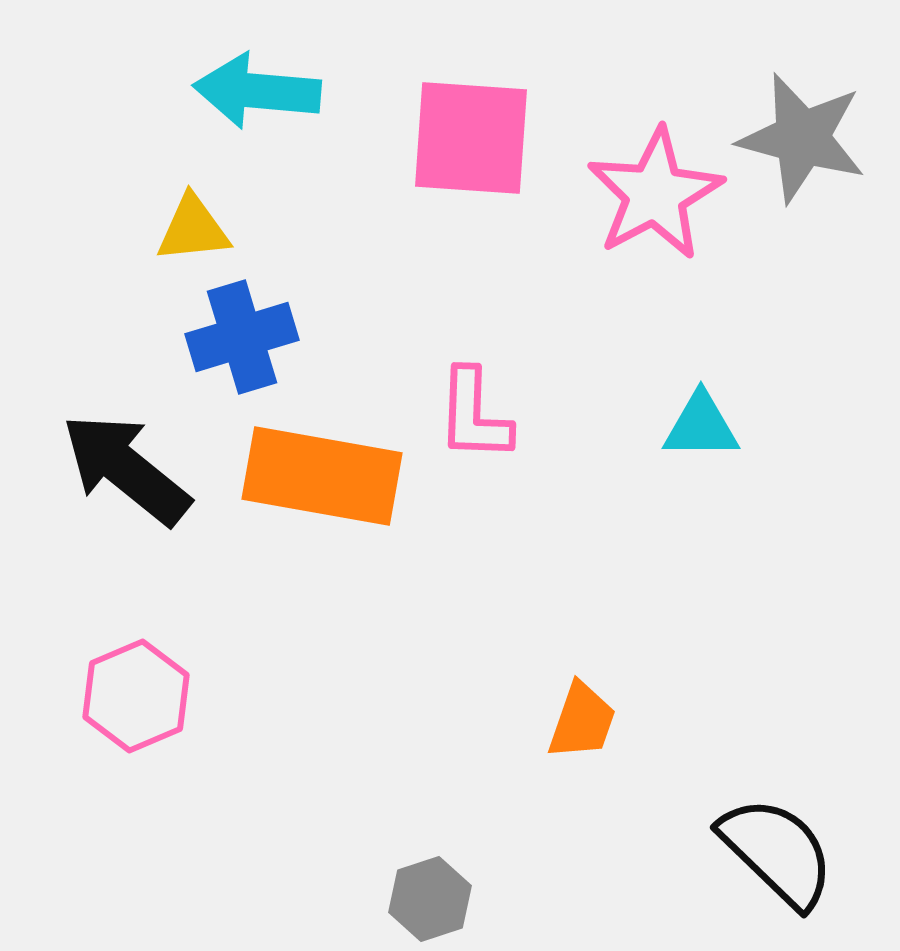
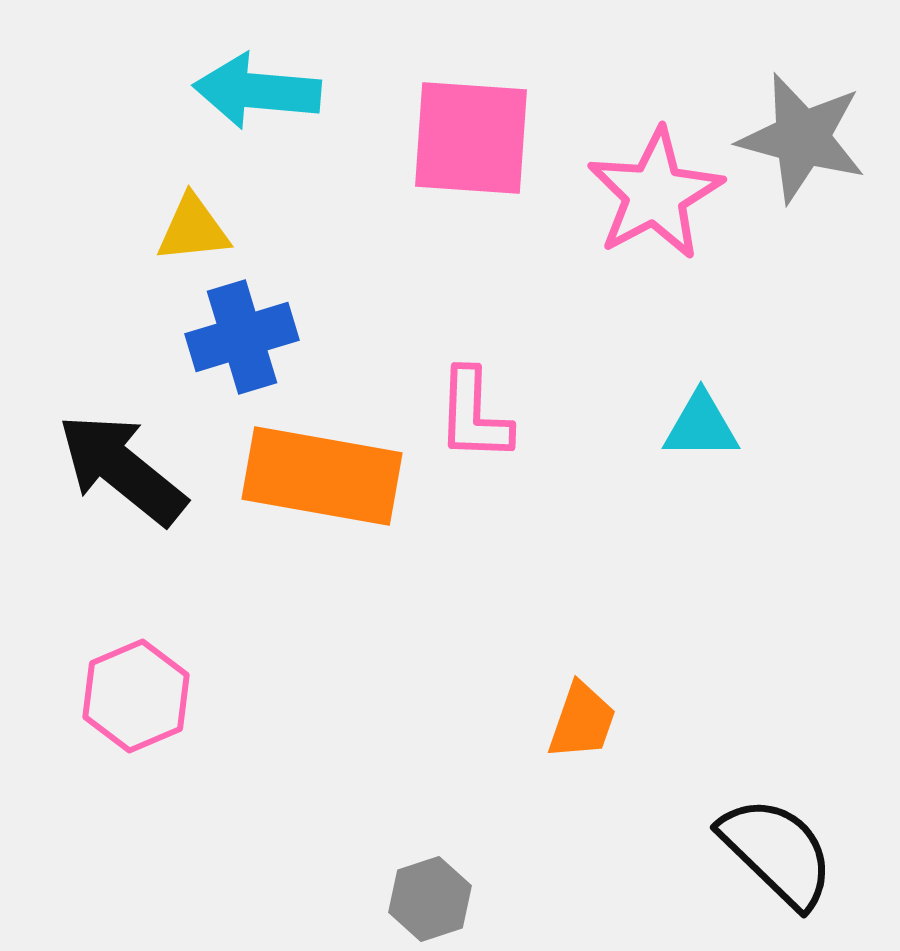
black arrow: moved 4 px left
